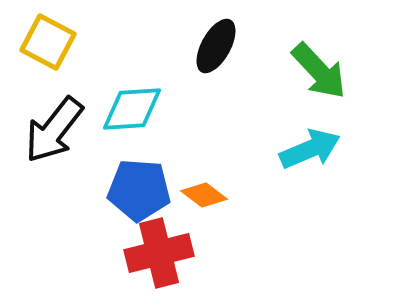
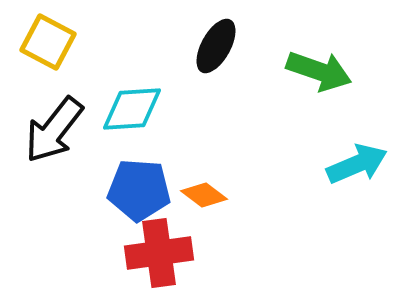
green arrow: rotated 28 degrees counterclockwise
cyan arrow: moved 47 px right, 15 px down
red cross: rotated 6 degrees clockwise
